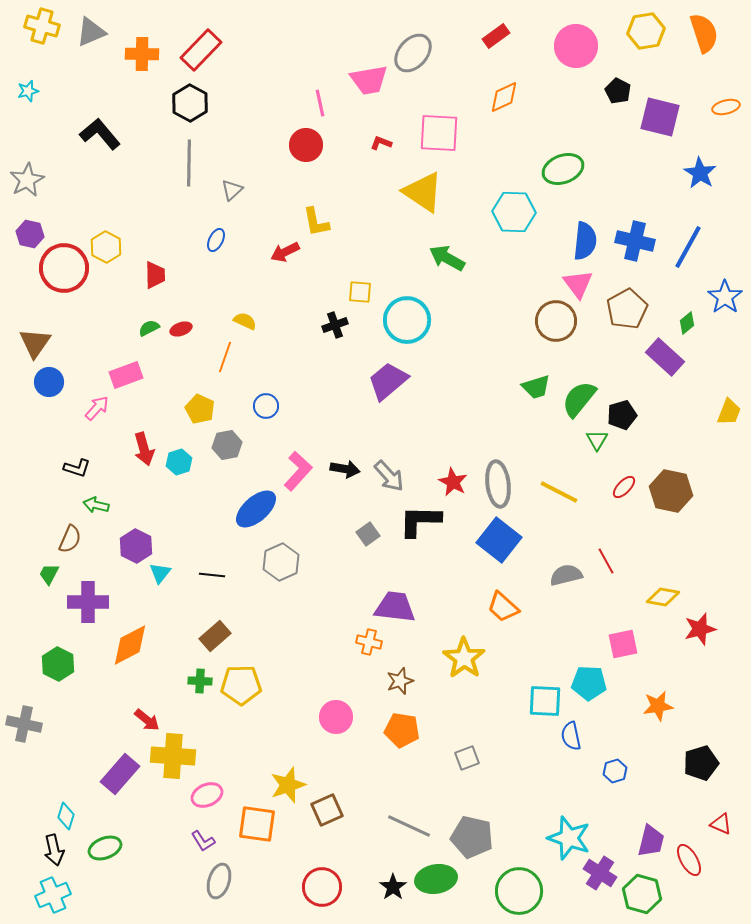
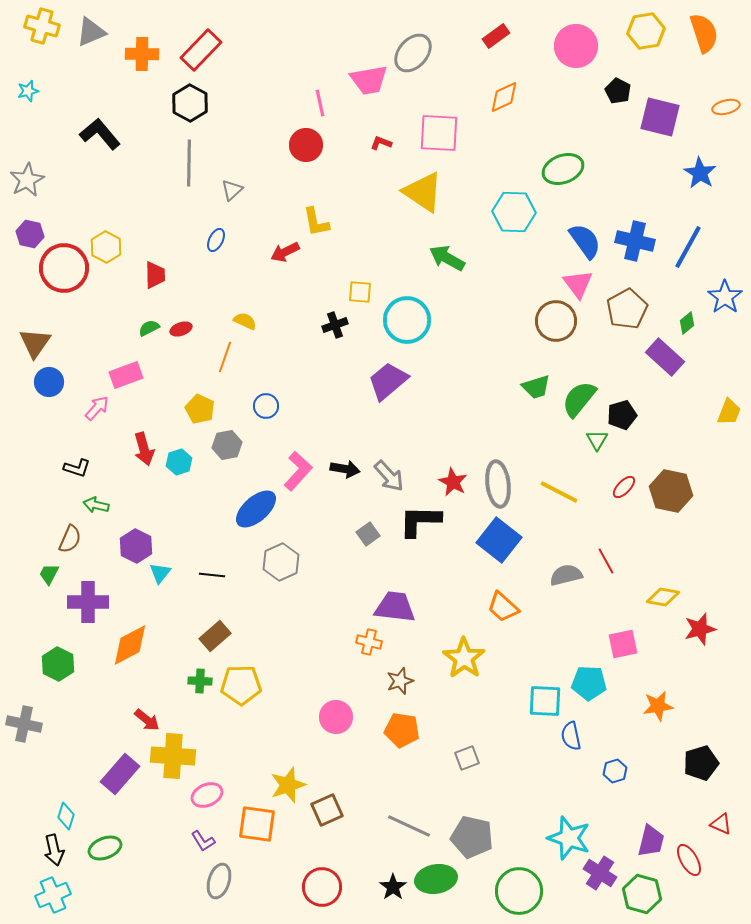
blue semicircle at (585, 241): rotated 42 degrees counterclockwise
